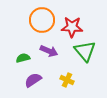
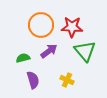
orange circle: moved 1 px left, 5 px down
purple arrow: rotated 60 degrees counterclockwise
purple semicircle: rotated 108 degrees clockwise
